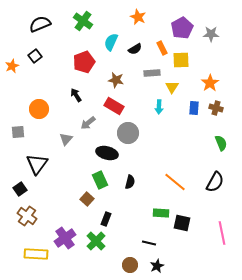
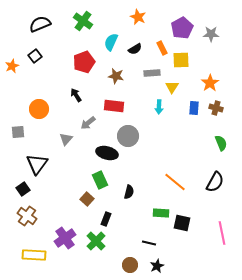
brown star at (116, 80): moved 4 px up
red rectangle at (114, 106): rotated 24 degrees counterclockwise
gray circle at (128, 133): moved 3 px down
black semicircle at (130, 182): moved 1 px left, 10 px down
black square at (20, 189): moved 3 px right
yellow rectangle at (36, 254): moved 2 px left, 1 px down
